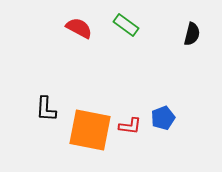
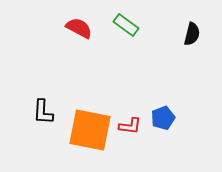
black L-shape: moved 3 px left, 3 px down
